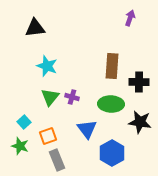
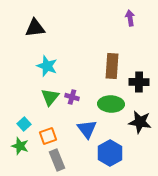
purple arrow: rotated 28 degrees counterclockwise
cyan square: moved 2 px down
blue hexagon: moved 2 px left
